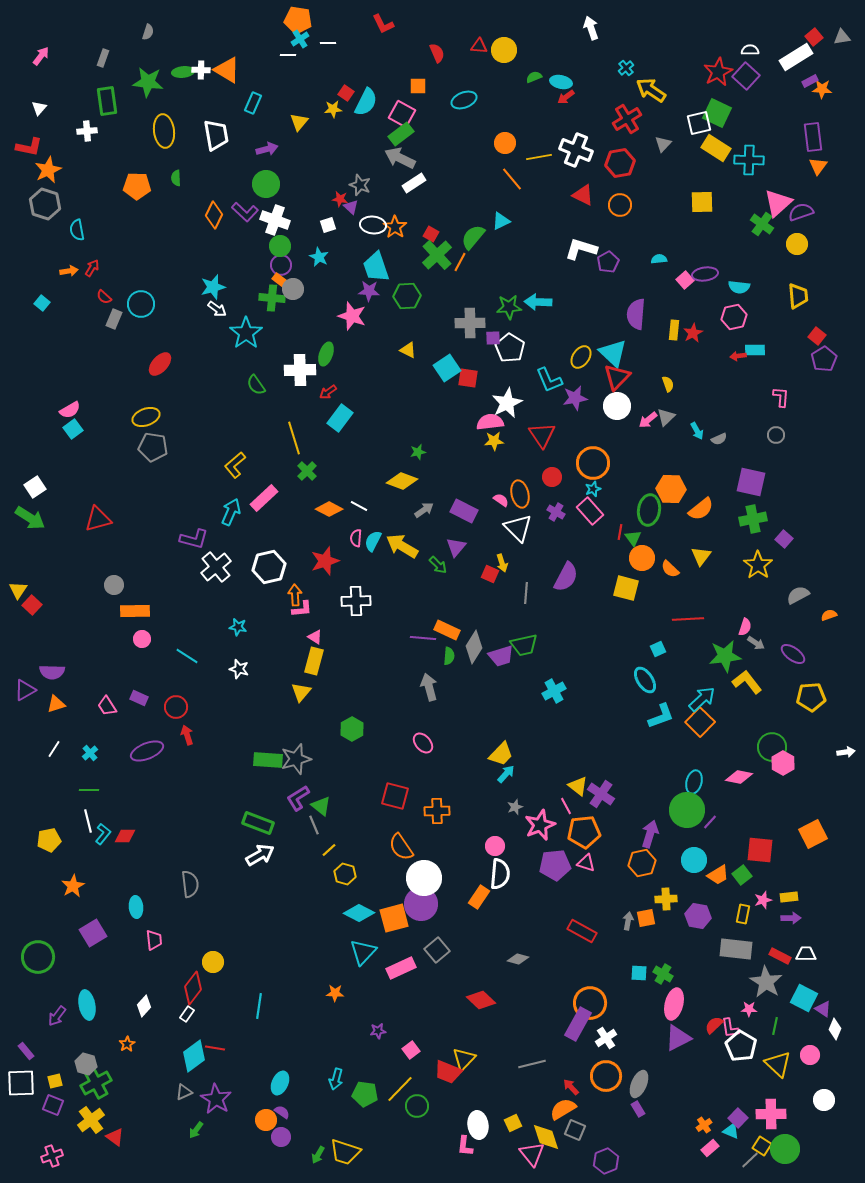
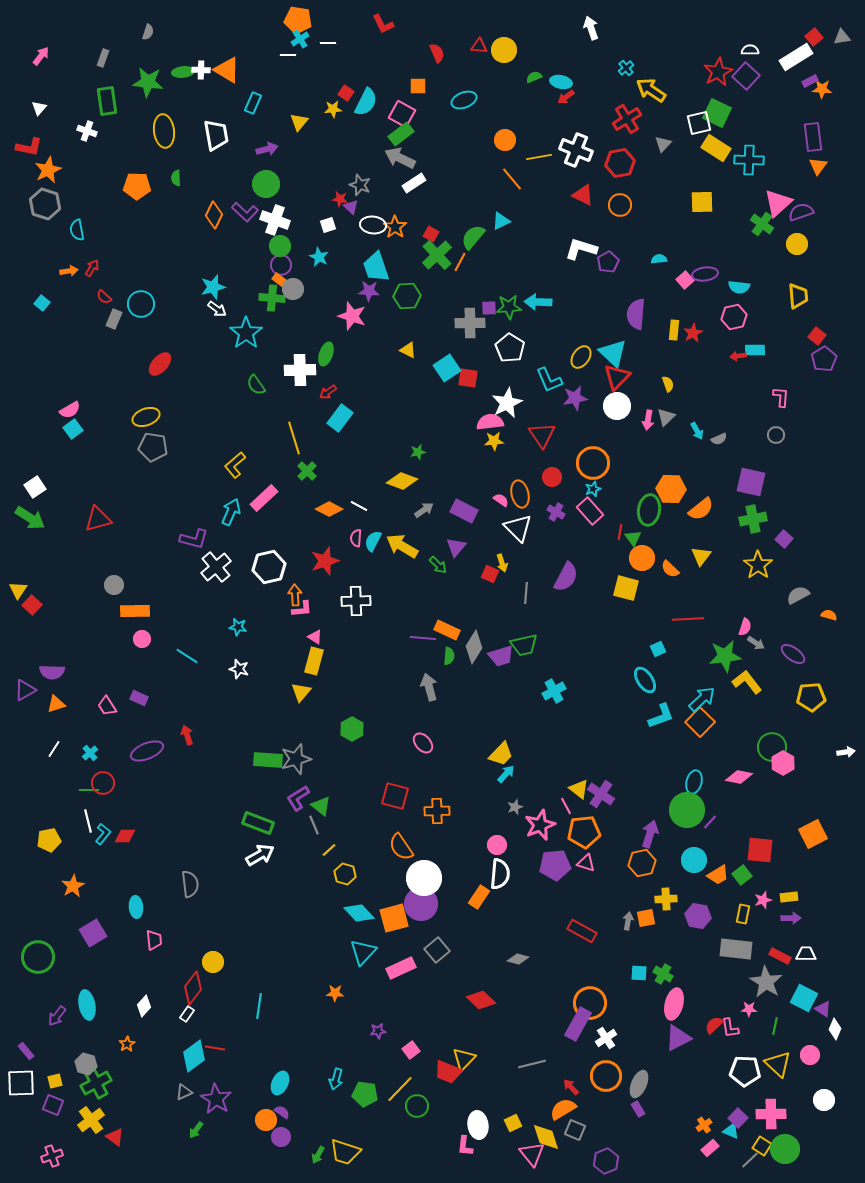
white cross at (87, 131): rotated 24 degrees clockwise
orange circle at (505, 143): moved 3 px up
purple square at (493, 338): moved 4 px left, 30 px up
pink arrow at (648, 420): rotated 42 degrees counterclockwise
orange semicircle at (829, 615): rotated 35 degrees clockwise
red circle at (176, 707): moved 73 px left, 76 px down
yellow triangle at (578, 786): moved 1 px right, 3 px down
pink circle at (495, 846): moved 2 px right, 1 px up
cyan diamond at (359, 913): rotated 20 degrees clockwise
white pentagon at (741, 1046): moved 4 px right, 25 px down; rotated 28 degrees counterclockwise
